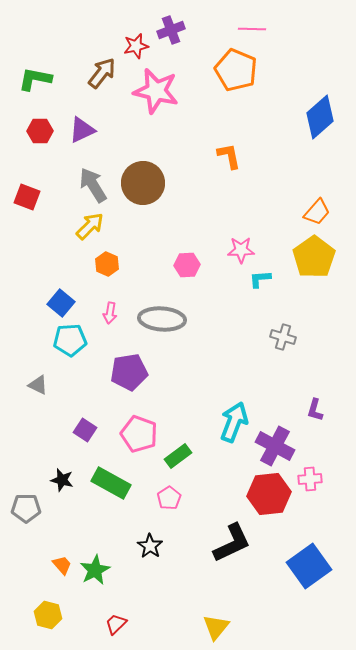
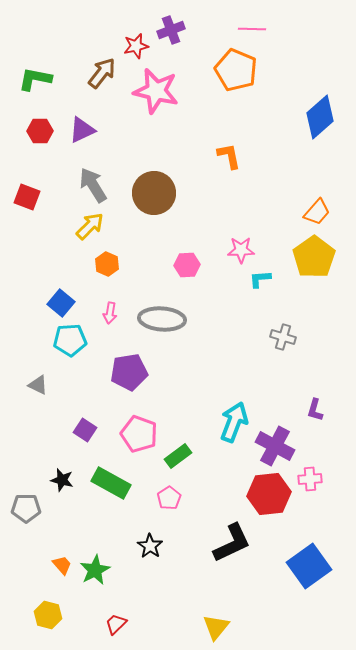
brown circle at (143, 183): moved 11 px right, 10 px down
